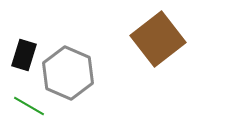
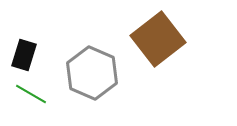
gray hexagon: moved 24 px right
green line: moved 2 px right, 12 px up
